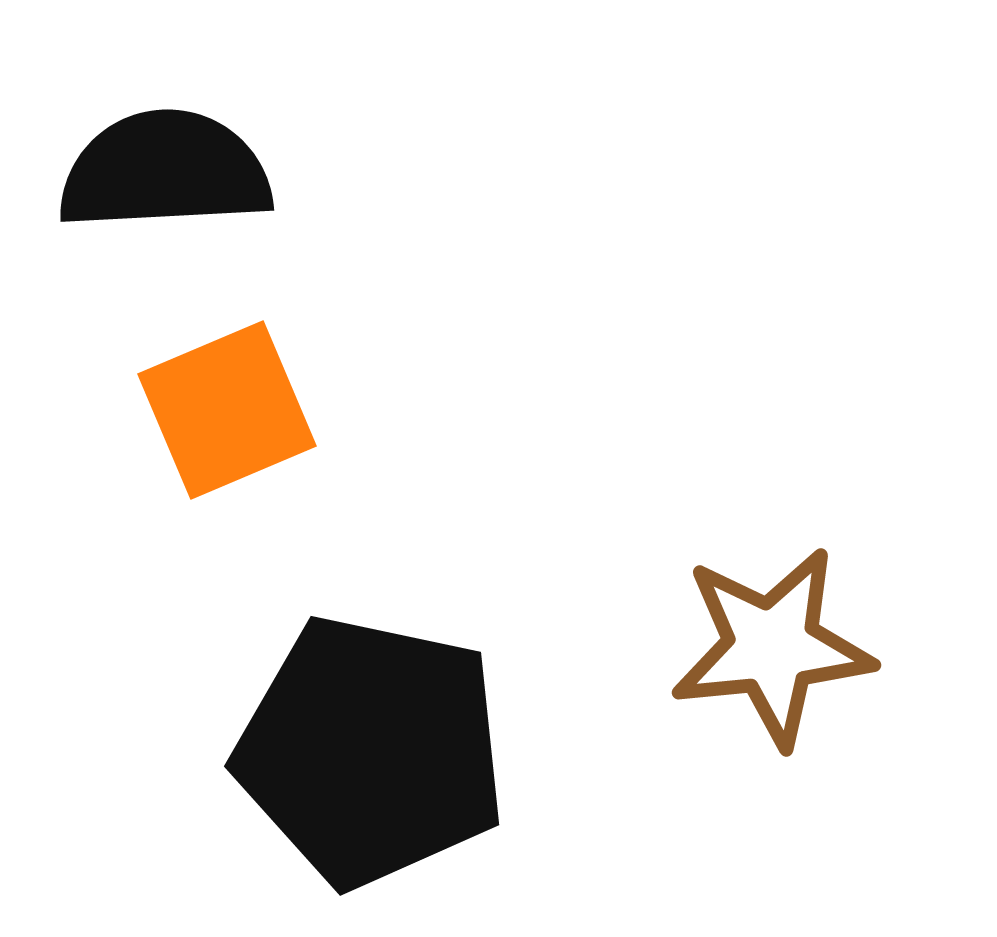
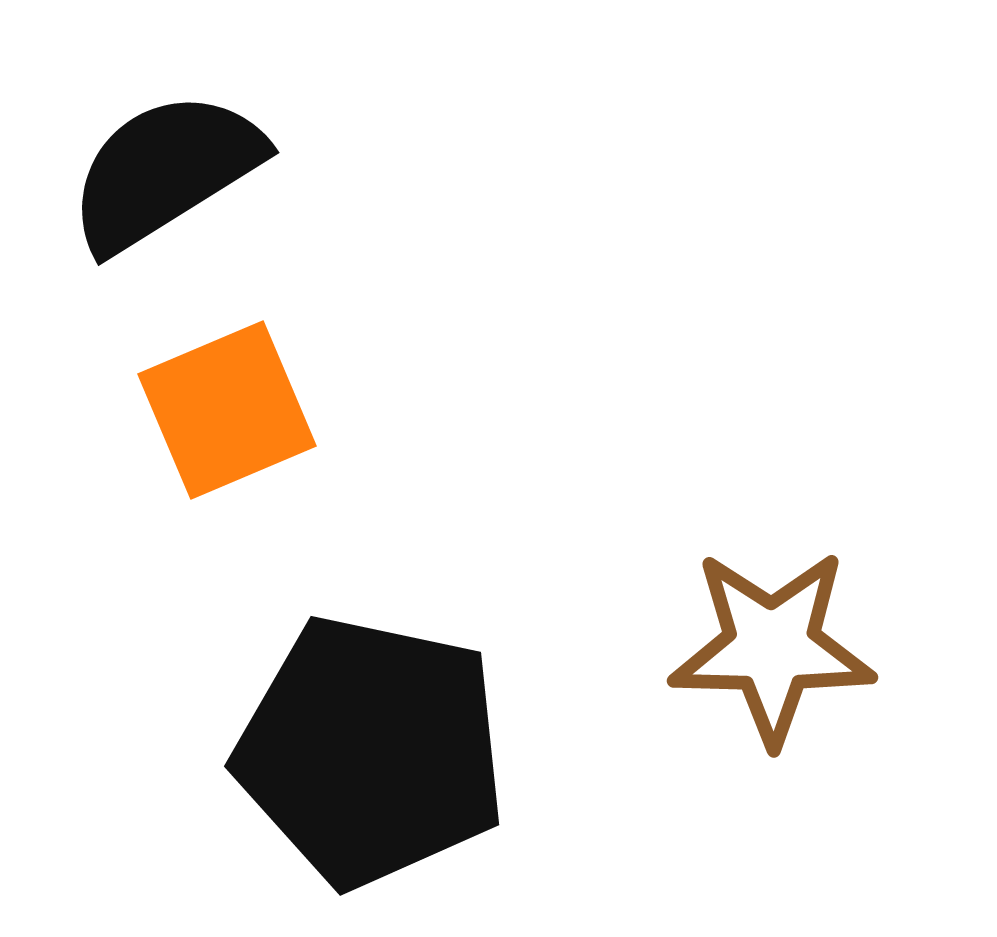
black semicircle: rotated 29 degrees counterclockwise
brown star: rotated 7 degrees clockwise
